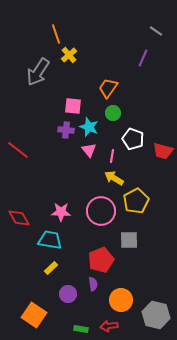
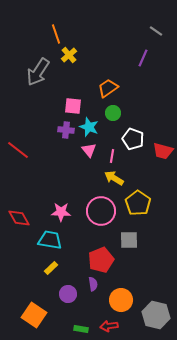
orange trapezoid: rotated 20 degrees clockwise
yellow pentagon: moved 2 px right, 2 px down; rotated 10 degrees counterclockwise
